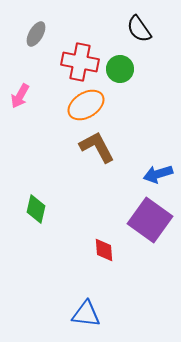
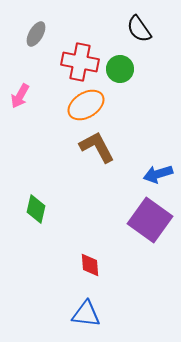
red diamond: moved 14 px left, 15 px down
